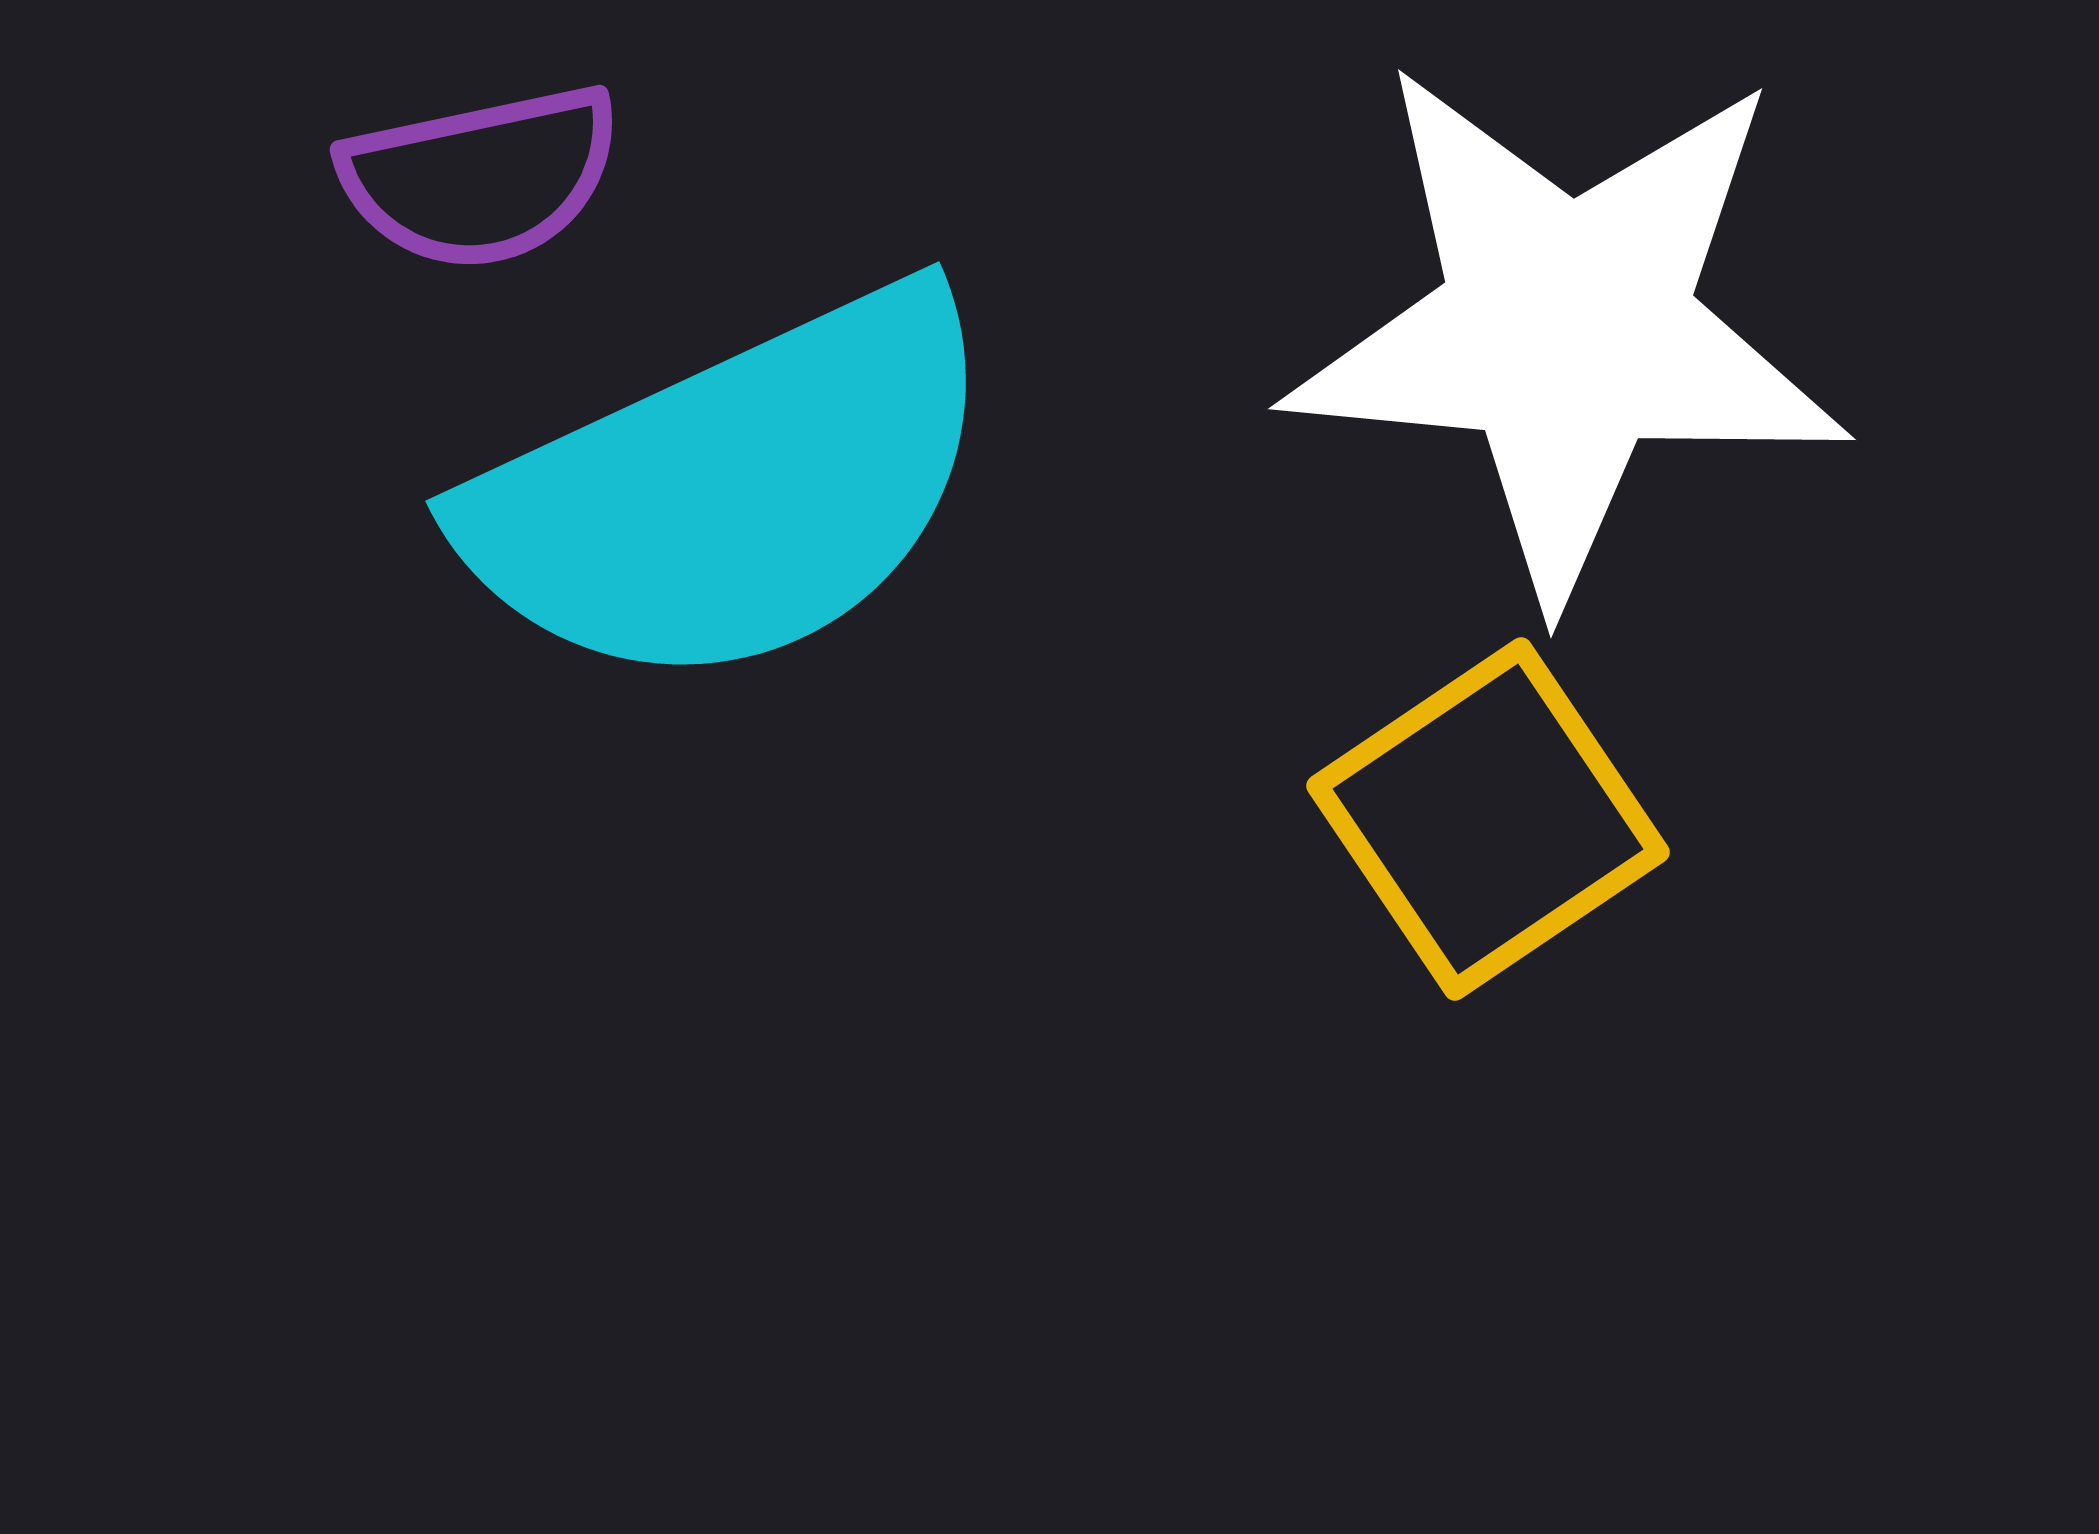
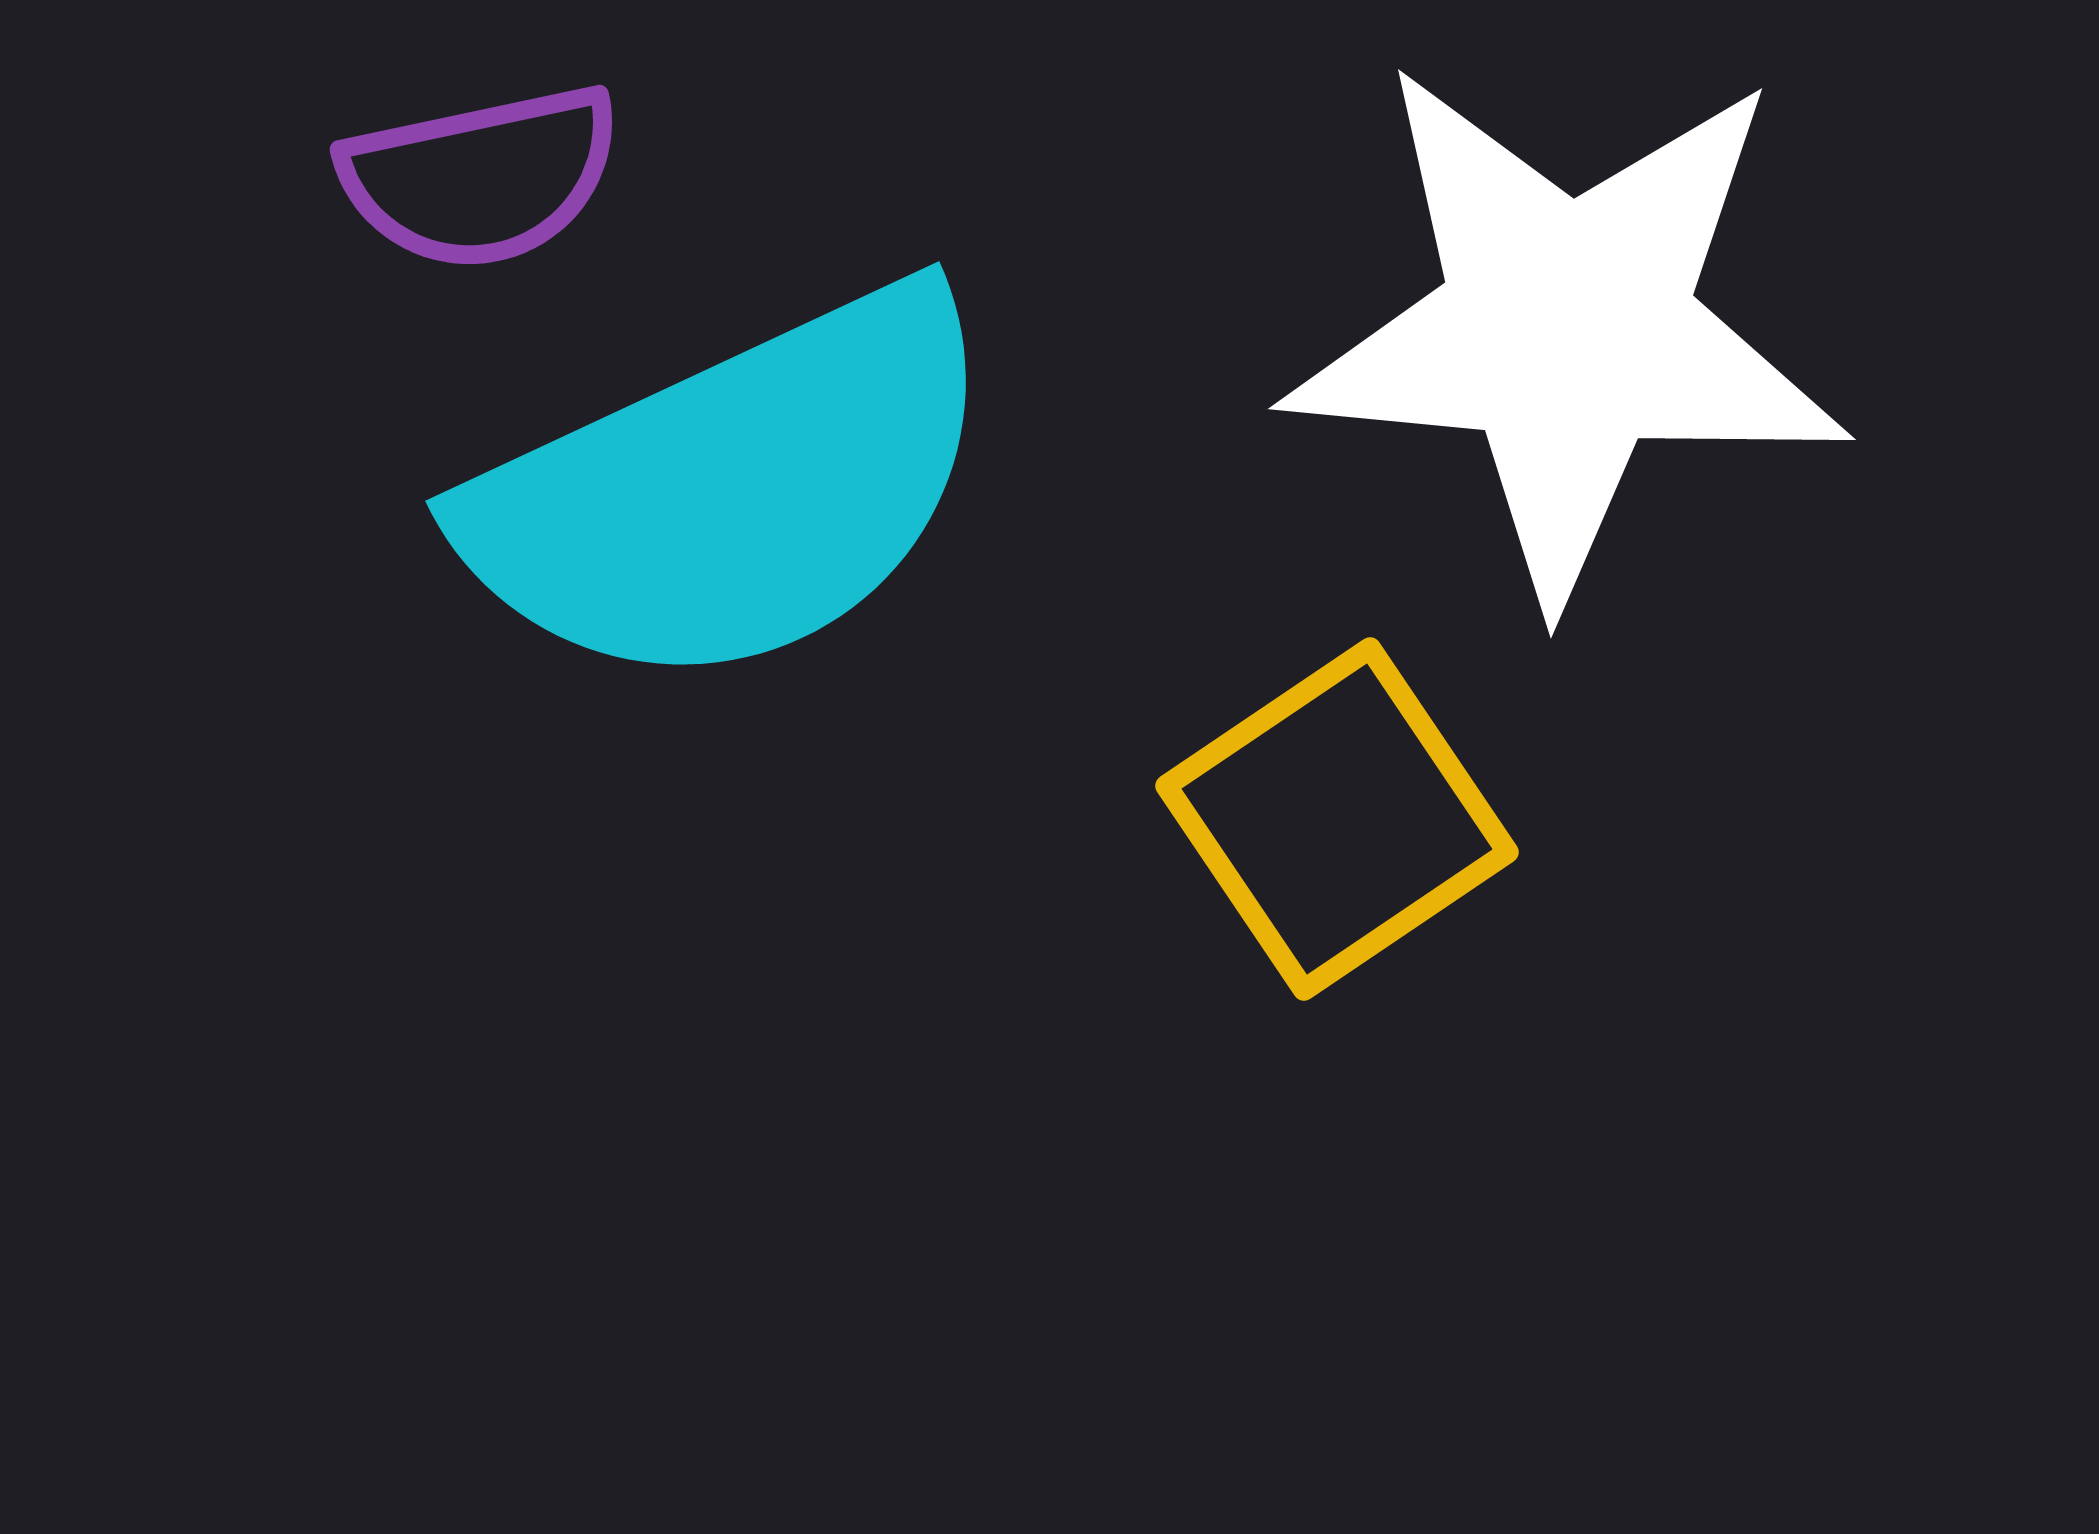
yellow square: moved 151 px left
